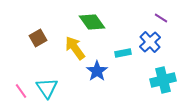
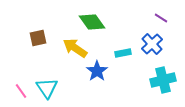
brown square: rotated 18 degrees clockwise
blue cross: moved 2 px right, 2 px down
yellow arrow: rotated 20 degrees counterclockwise
